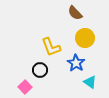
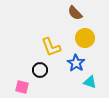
cyan triangle: rotated 16 degrees counterclockwise
pink square: moved 3 px left; rotated 32 degrees counterclockwise
